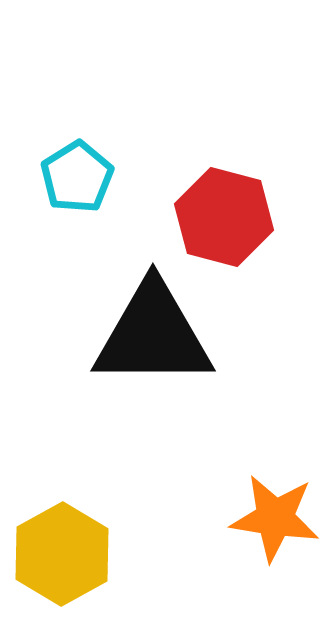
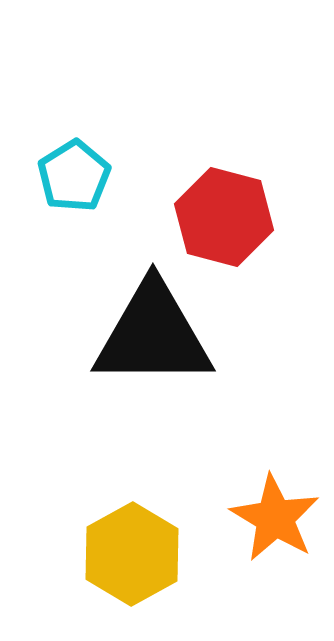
cyan pentagon: moved 3 px left, 1 px up
orange star: rotated 22 degrees clockwise
yellow hexagon: moved 70 px right
